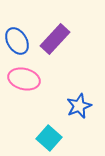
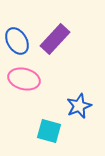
cyan square: moved 7 px up; rotated 25 degrees counterclockwise
